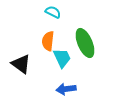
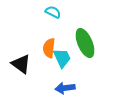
orange semicircle: moved 1 px right, 7 px down
blue arrow: moved 1 px left, 1 px up
